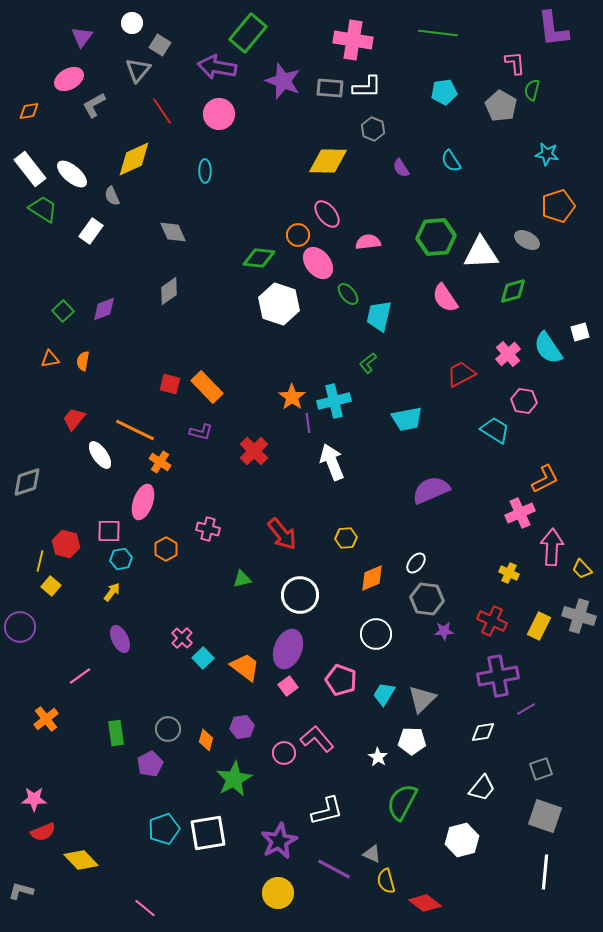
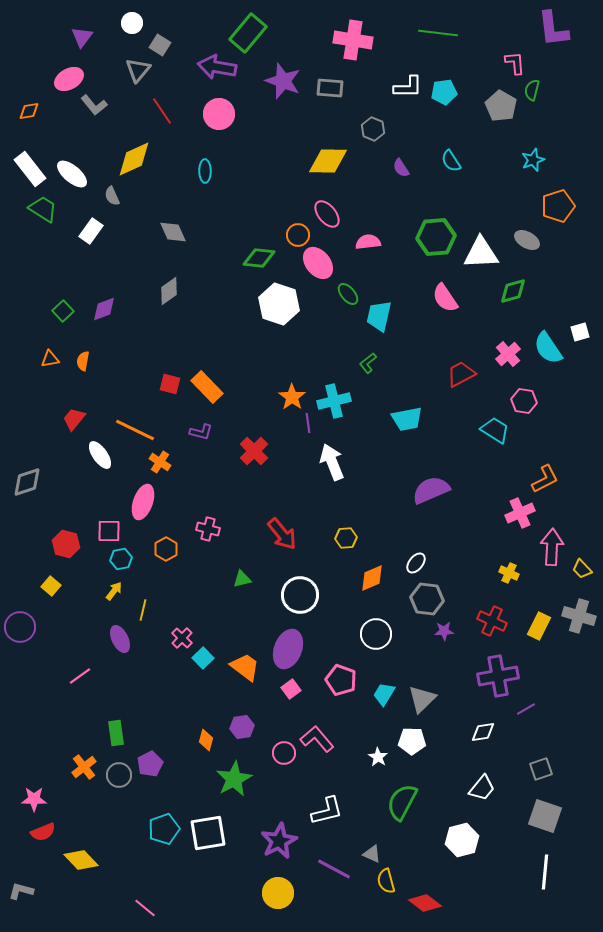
white L-shape at (367, 87): moved 41 px right
gray L-shape at (94, 105): rotated 100 degrees counterclockwise
cyan star at (547, 154): moved 14 px left, 6 px down; rotated 30 degrees counterclockwise
yellow line at (40, 561): moved 103 px right, 49 px down
yellow arrow at (112, 592): moved 2 px right, 1 px up
pink square at (288, 686): moved 3 px right, 3 px down
orange cross at (46, 719): moved 38 px right, 48 px down
gray circle at (168, 729): moved 49 px left, 46 px down
